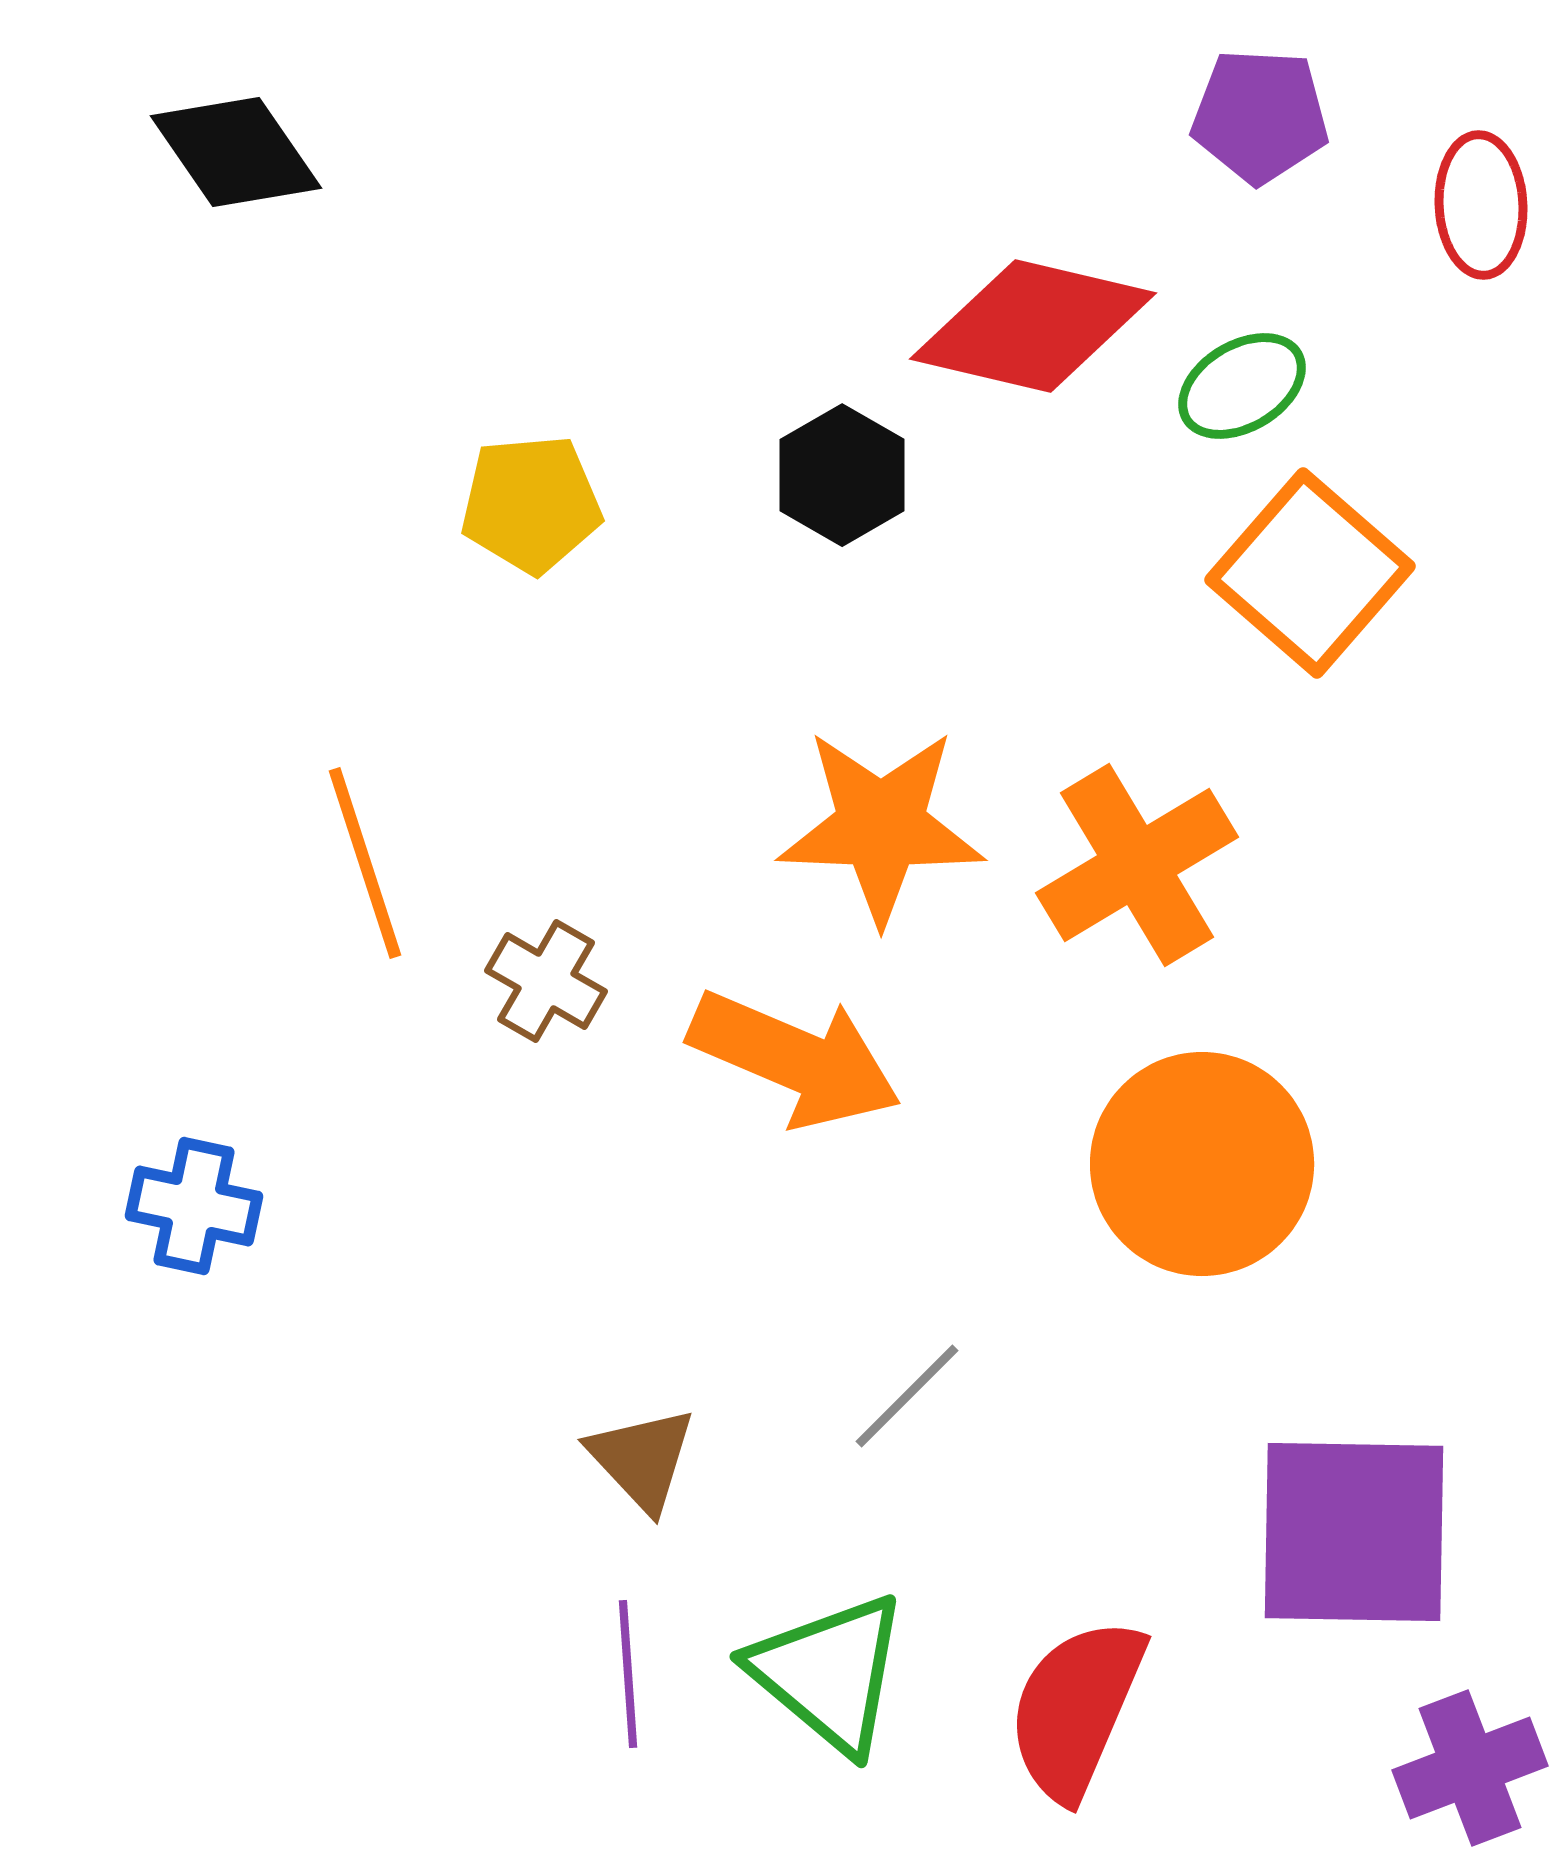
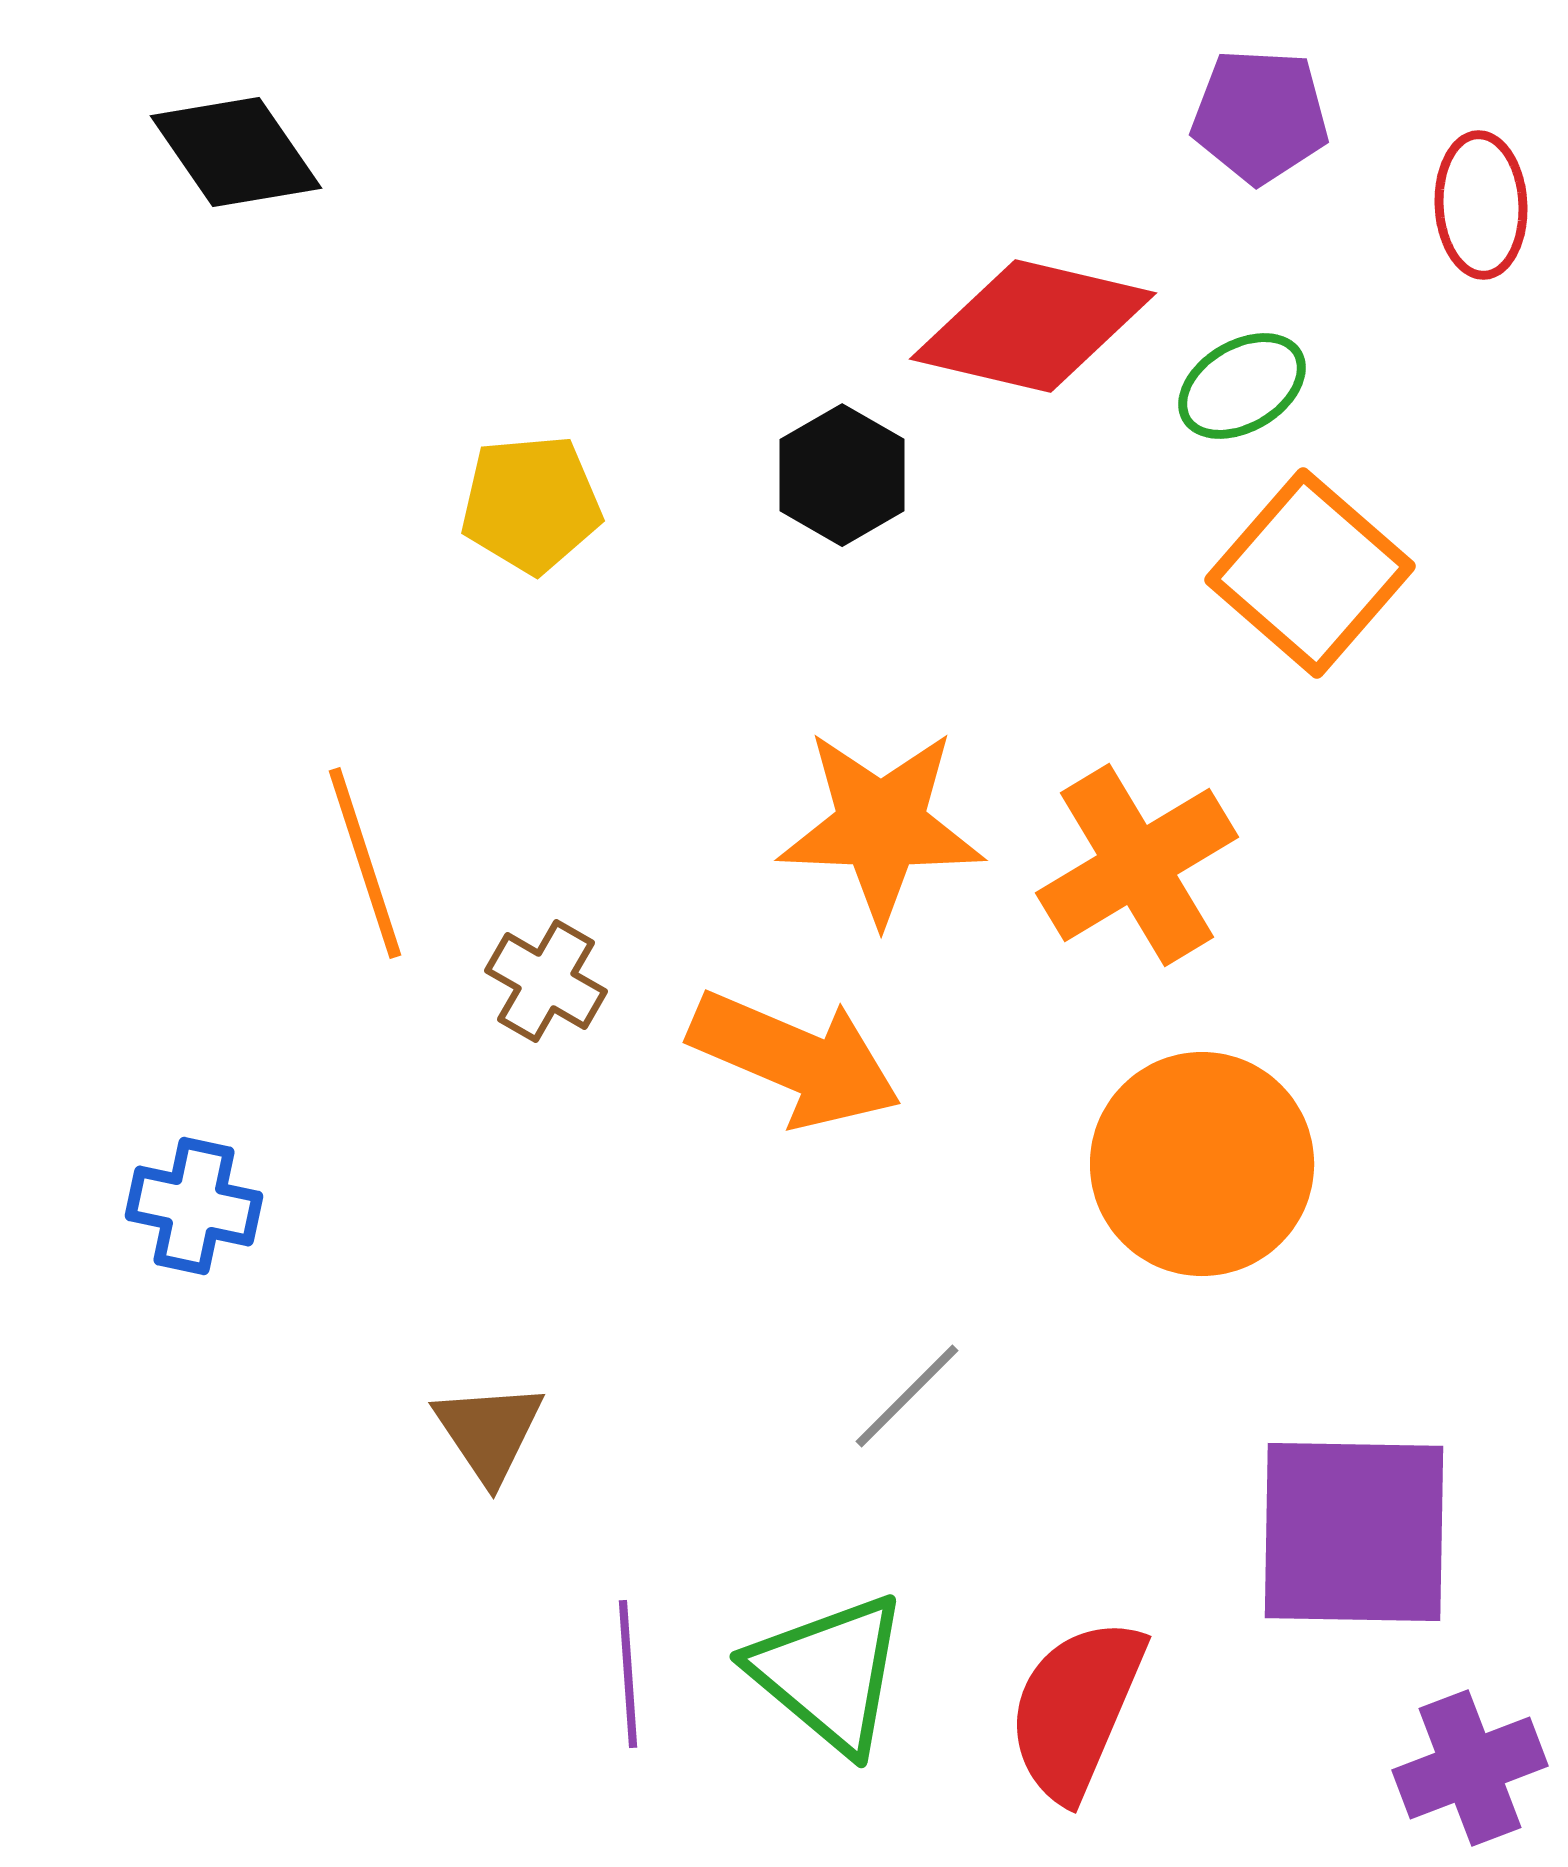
brown triangle: moved 153 px left, 27 px up; rotated 9 degrees clockwise
